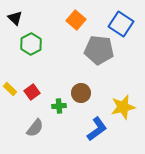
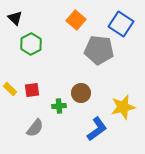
red square: moved 2 px up; rotated 28 degrees clockwise
